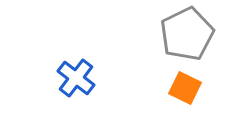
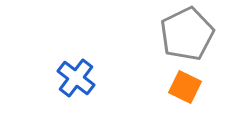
orange square: moved 1 px up
